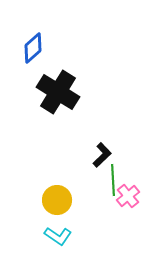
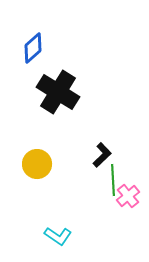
yellow circle: moved 20 px left, 36 px up
